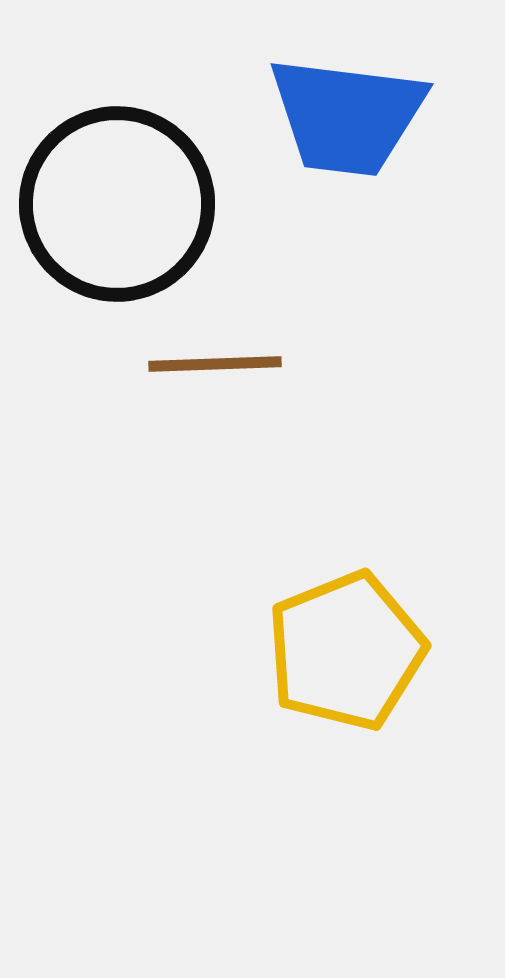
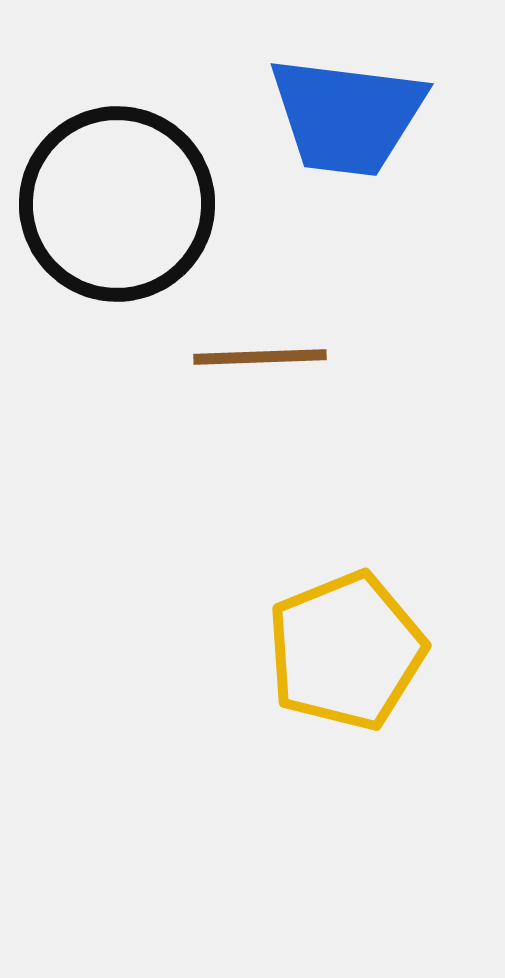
brown line: moved 45 px right, 7 px up
